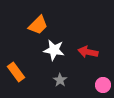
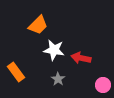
red arrow: moved 7 px left, 6 px down
gray star: moved 2 px left, 1 px up
